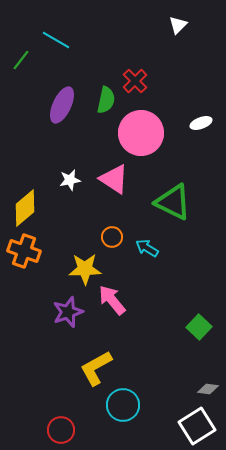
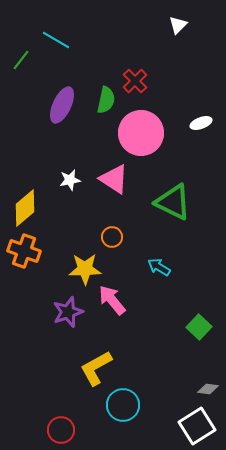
cyan arrow: moved 12 px right, 19 px down
